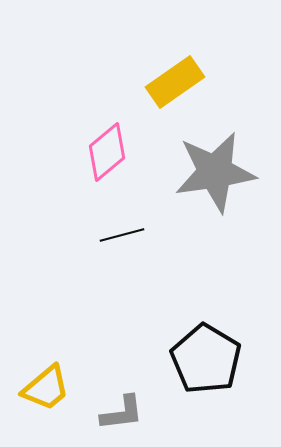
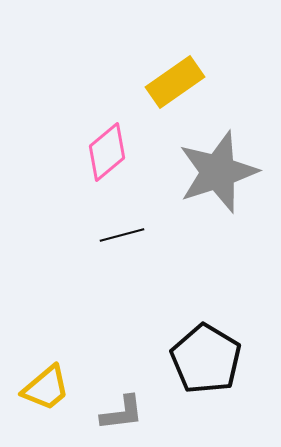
gray star: moved 3 px right; rotated 10 degrees counterclockwise
